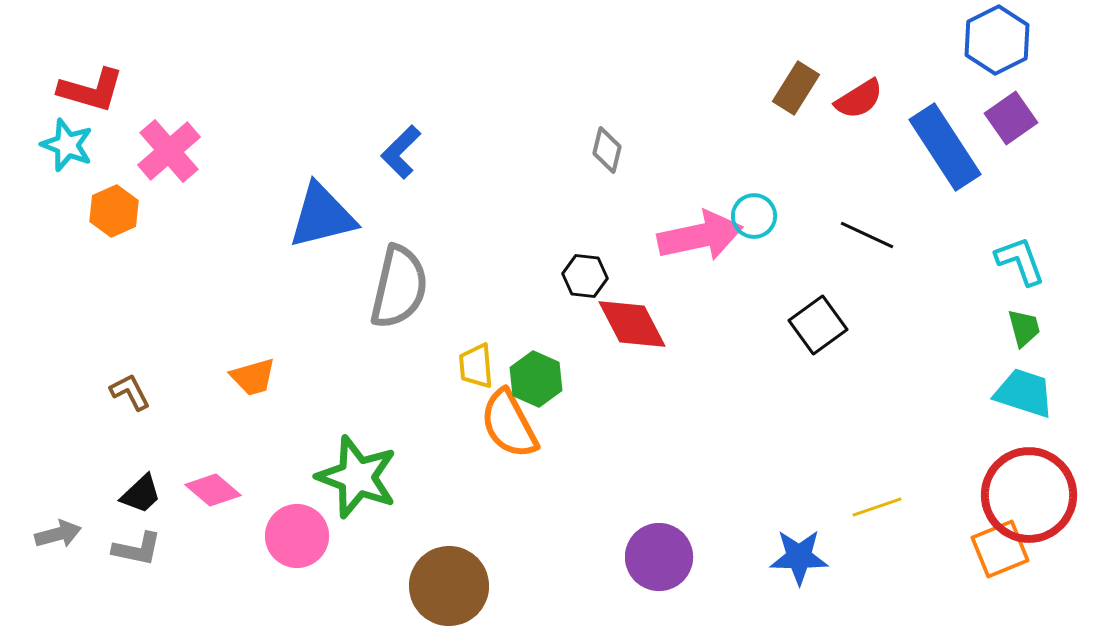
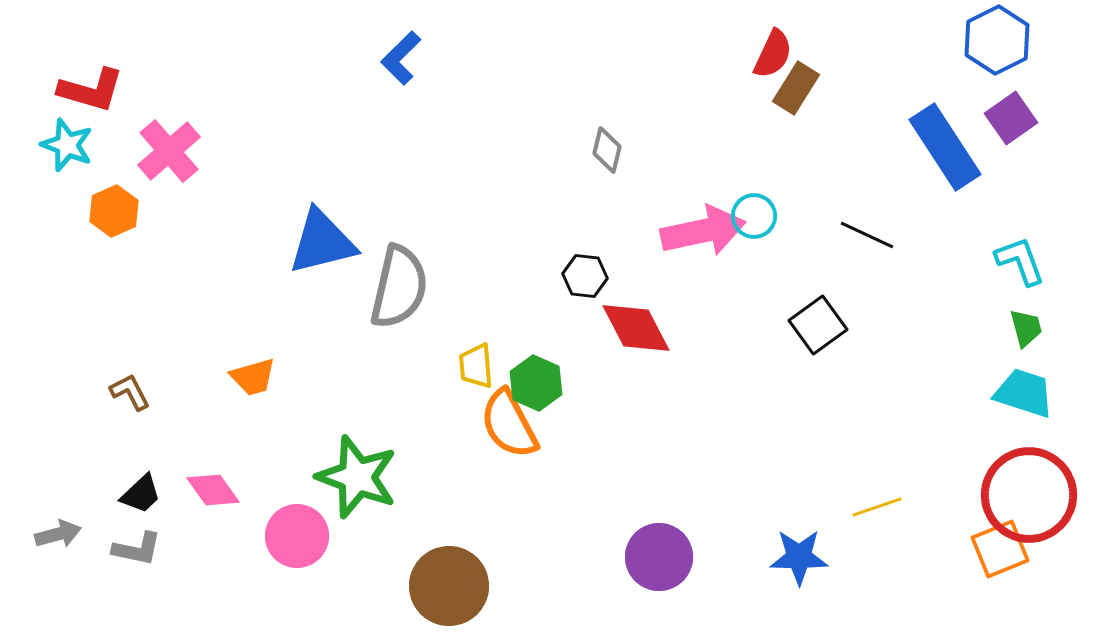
red semicircle: moved 86 px left, 45 px up; rotated 33 degrees counterclockwise
blue L-shape: moved 94 px up
blue triangle: moved 26 px down
pink arrow: moved 3 px right, 5 px up
red diamond: moved 4 px right, 4 px down
green trapezoid: moved 2 px right
green hexagon: moved 4 px down
pink diamond: rotated 14 degrees clockwise
